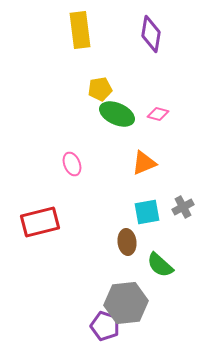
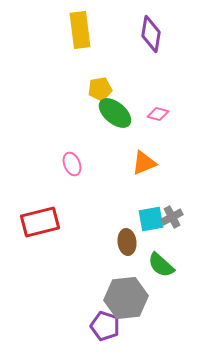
green ellipse: moved 2 px left, 1 px up; rotated 16 degrees clockwise
gray cross: moved 11 px left, 10 px down
cyan square: moved 4 px right, 7 px down
green semicircle: moved 1 px right
gray hexagon: moved 5 px up
